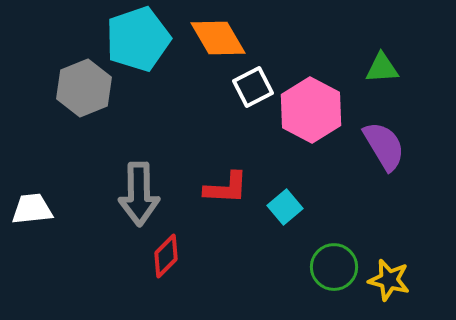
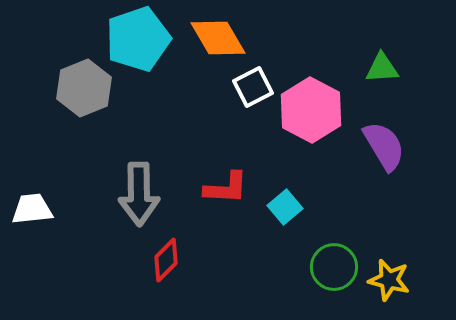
red diamond: moved 4 px down
